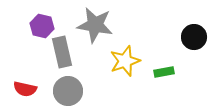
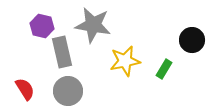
gray star: moved 2 px left
black circle: moved 2 px left, 3 px down
yellow star: rotated 8 degrees clockwise
green rectangle: moved 3 px up; rotated 48 degrees counterclockwise
red semicircle: rotated 135 degrees counterclockwise
